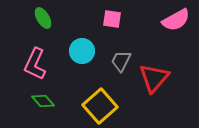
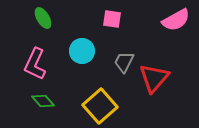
gray trapezoid: moved 3 px right, 1 px down
